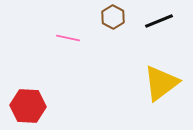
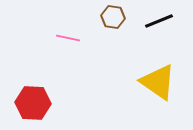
brown hexagon: rotated 20 degrees counterclockwise
yellow triangle: moved 3 px left, 1 px up; rotated 48 degrees counterclockwise
red hexagon: moved 5 px right, 3 px up
